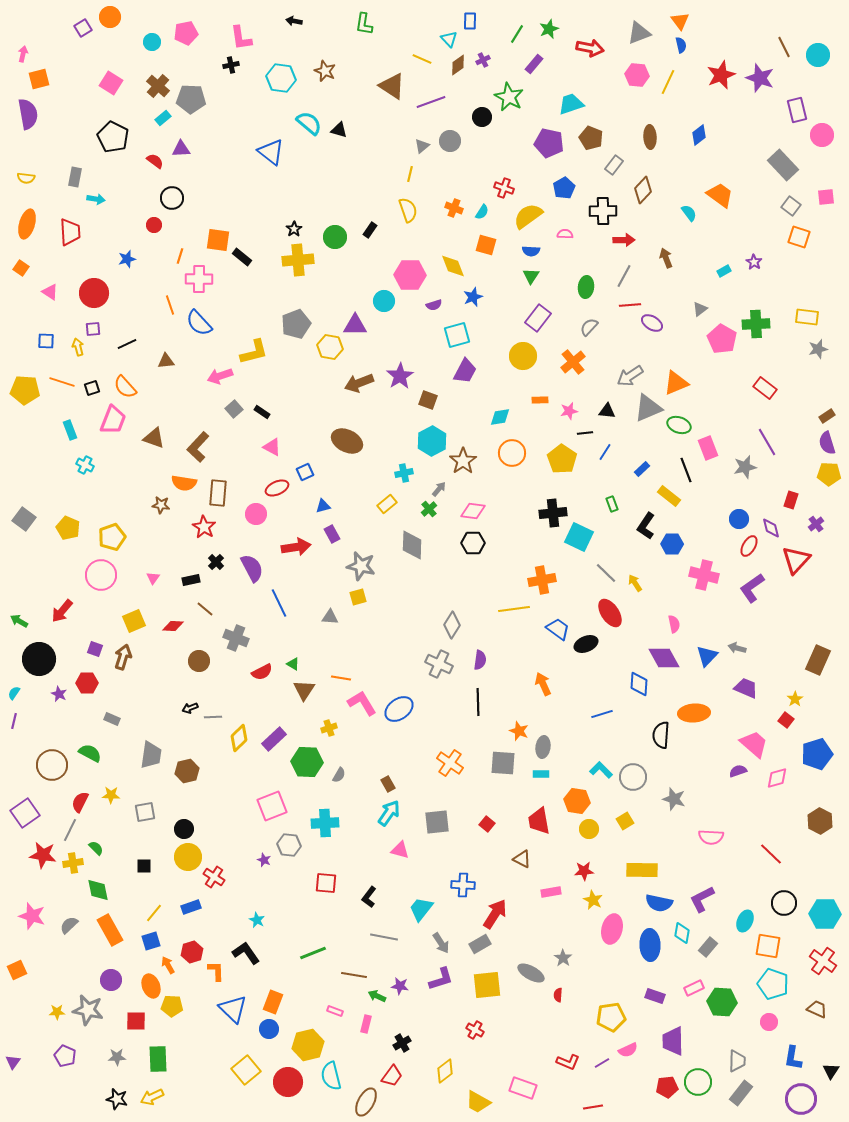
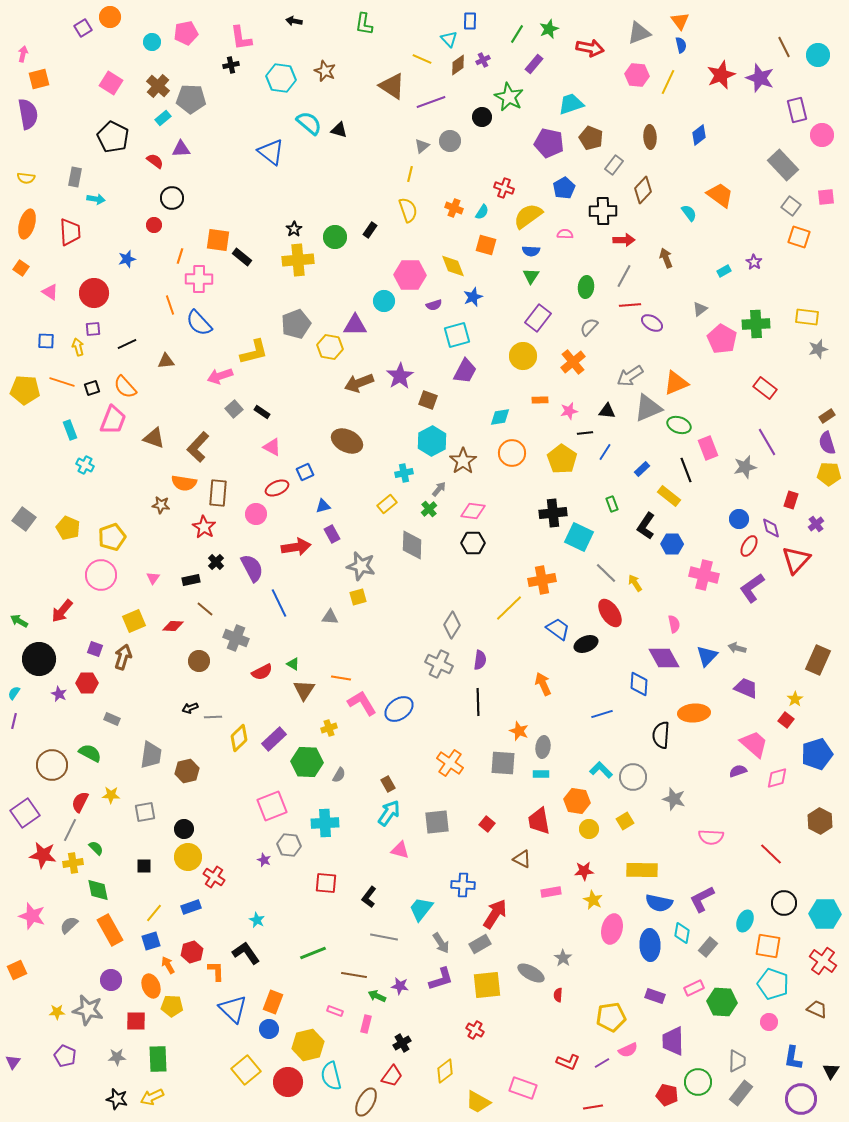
yellow line at (514, 609): moved 5 px left, 1 px up; rotated 36 degrees counterclockwise
red pentagon at (667, 1087): moved 8 px down; rotated 20 degrees clockwise
